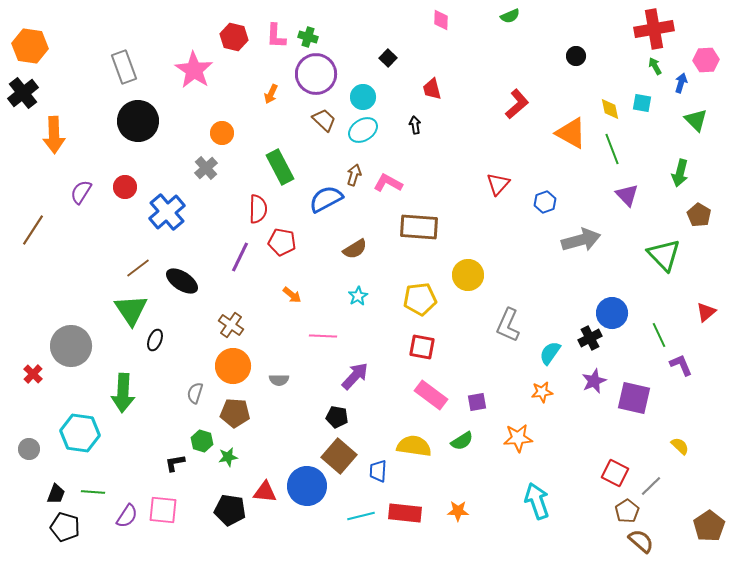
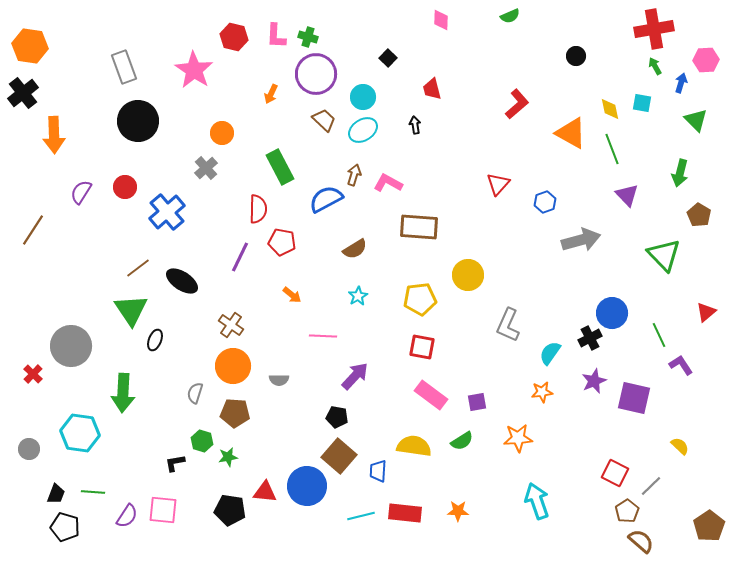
purple L-shape at (681, 365): rotated 10 degrees counterclockwise
